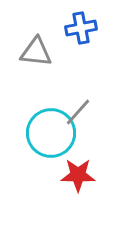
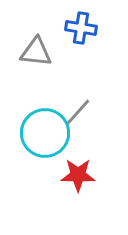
blue cross: rotated 20 degrees clockwise
cyan circle: moved 6 px left
